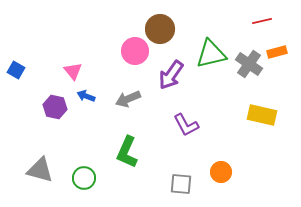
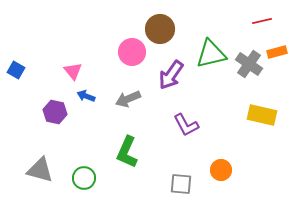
pink circle: moved 3 px left, 1 px down
purple hexagon: moved 5 px down
orange circle: moved 2 px up
